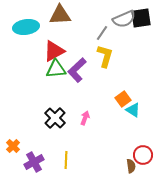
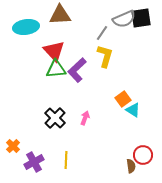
red triangle: rotated 45 degrees counterclockwise
